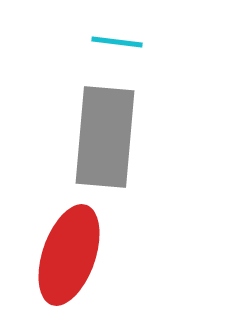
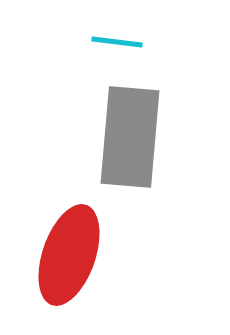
gray rectangle: moved 25 px right
